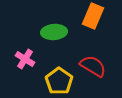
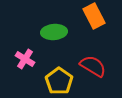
orange rectangle: moved 1 px right; rotated 50 degrees counterclockwise
